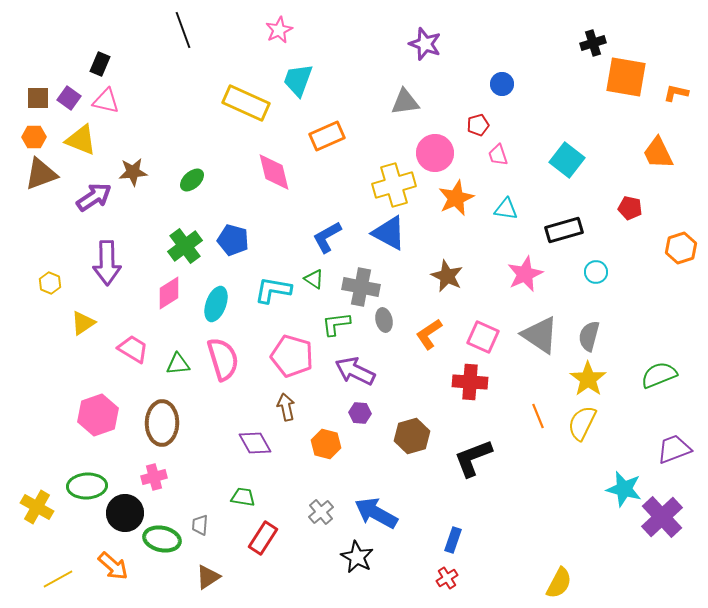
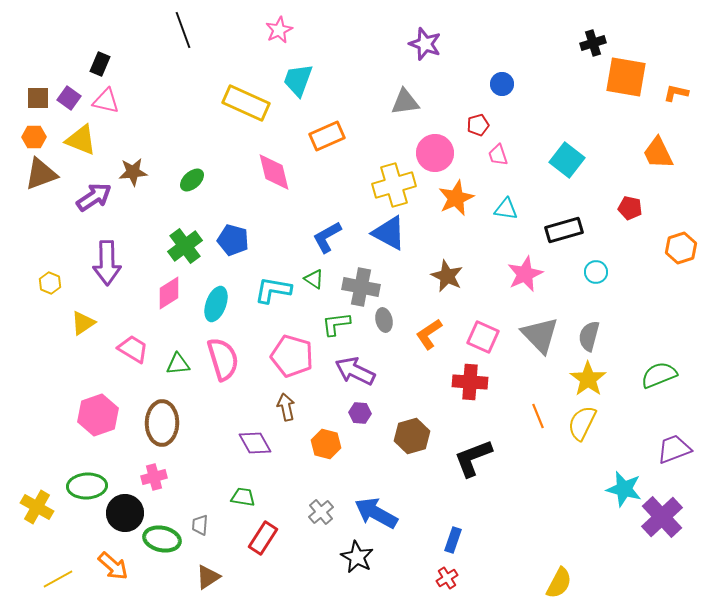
gray triangle at (540, 335): rotated 12 degrees clockwise
